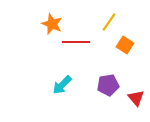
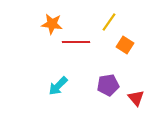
orange star: rotated 15 degrees counterclockwise
cyan arrow: moved 4 px left, 1 px down
